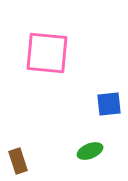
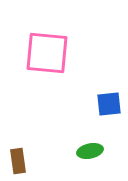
green ellipse: rotated 10 degrees clockwise
brown rectangle: rotated 10 degrees clockwise
